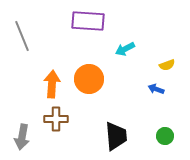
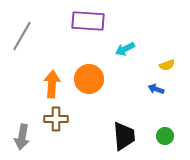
gray line: rotated 52 degrees clockwise
black trapezoid: moved 8 px right
